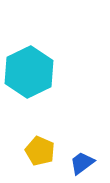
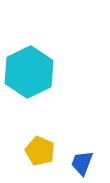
blue trapezoid: rotated 32 degrees counterclockwise
